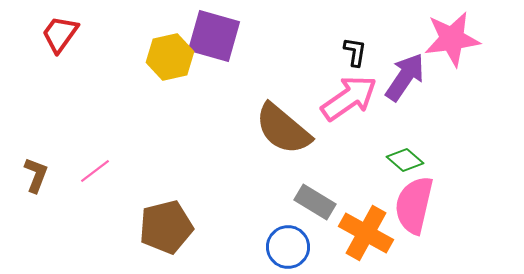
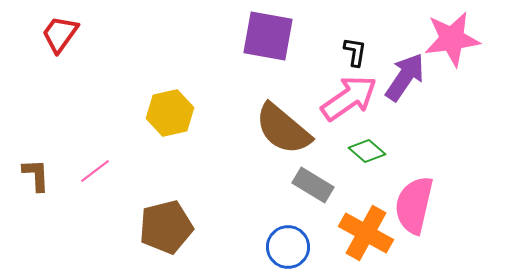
purple square: moved 54 px right; rotated 6 degrees counterclockwise
yellow hexagon: moved 56 px down
green diamond: moved 38 px left, 9 px up
brown L-shape: rotated 24 degrees counterclockwise
gray rectangle: moved 2 px left, 17 px up
